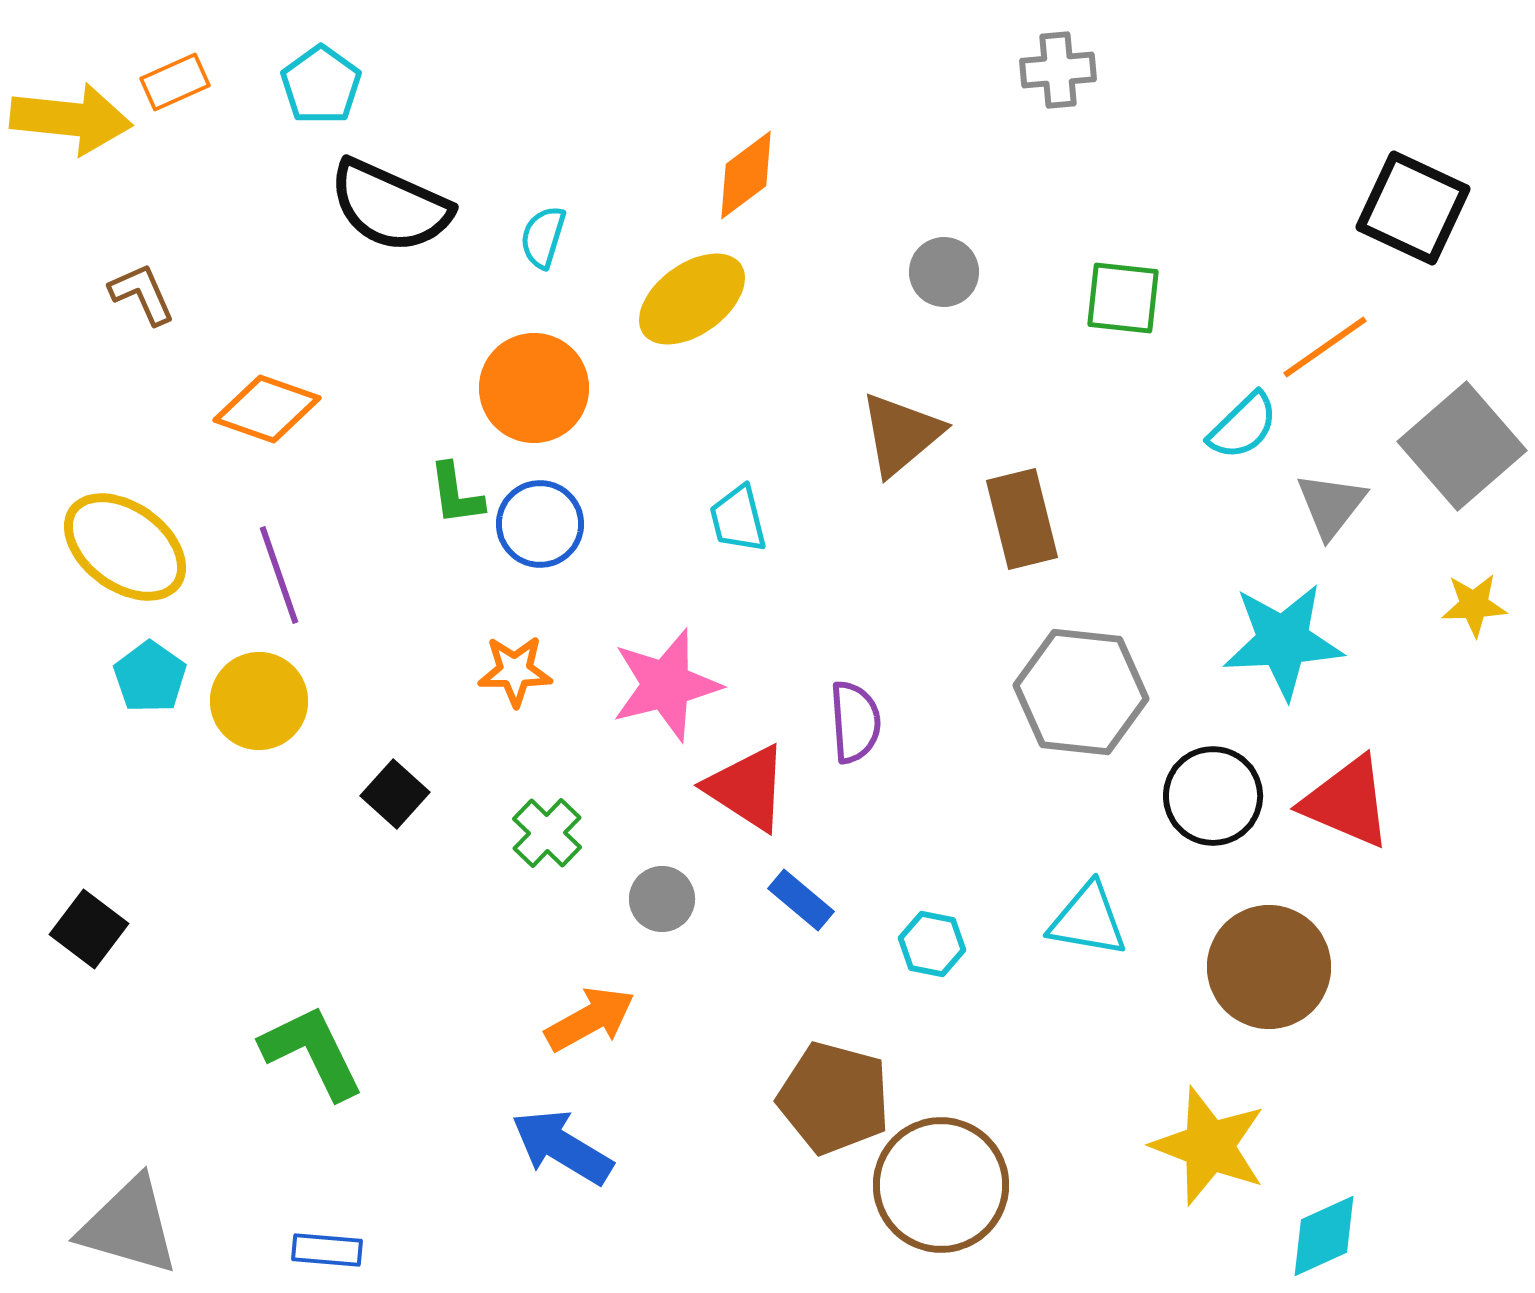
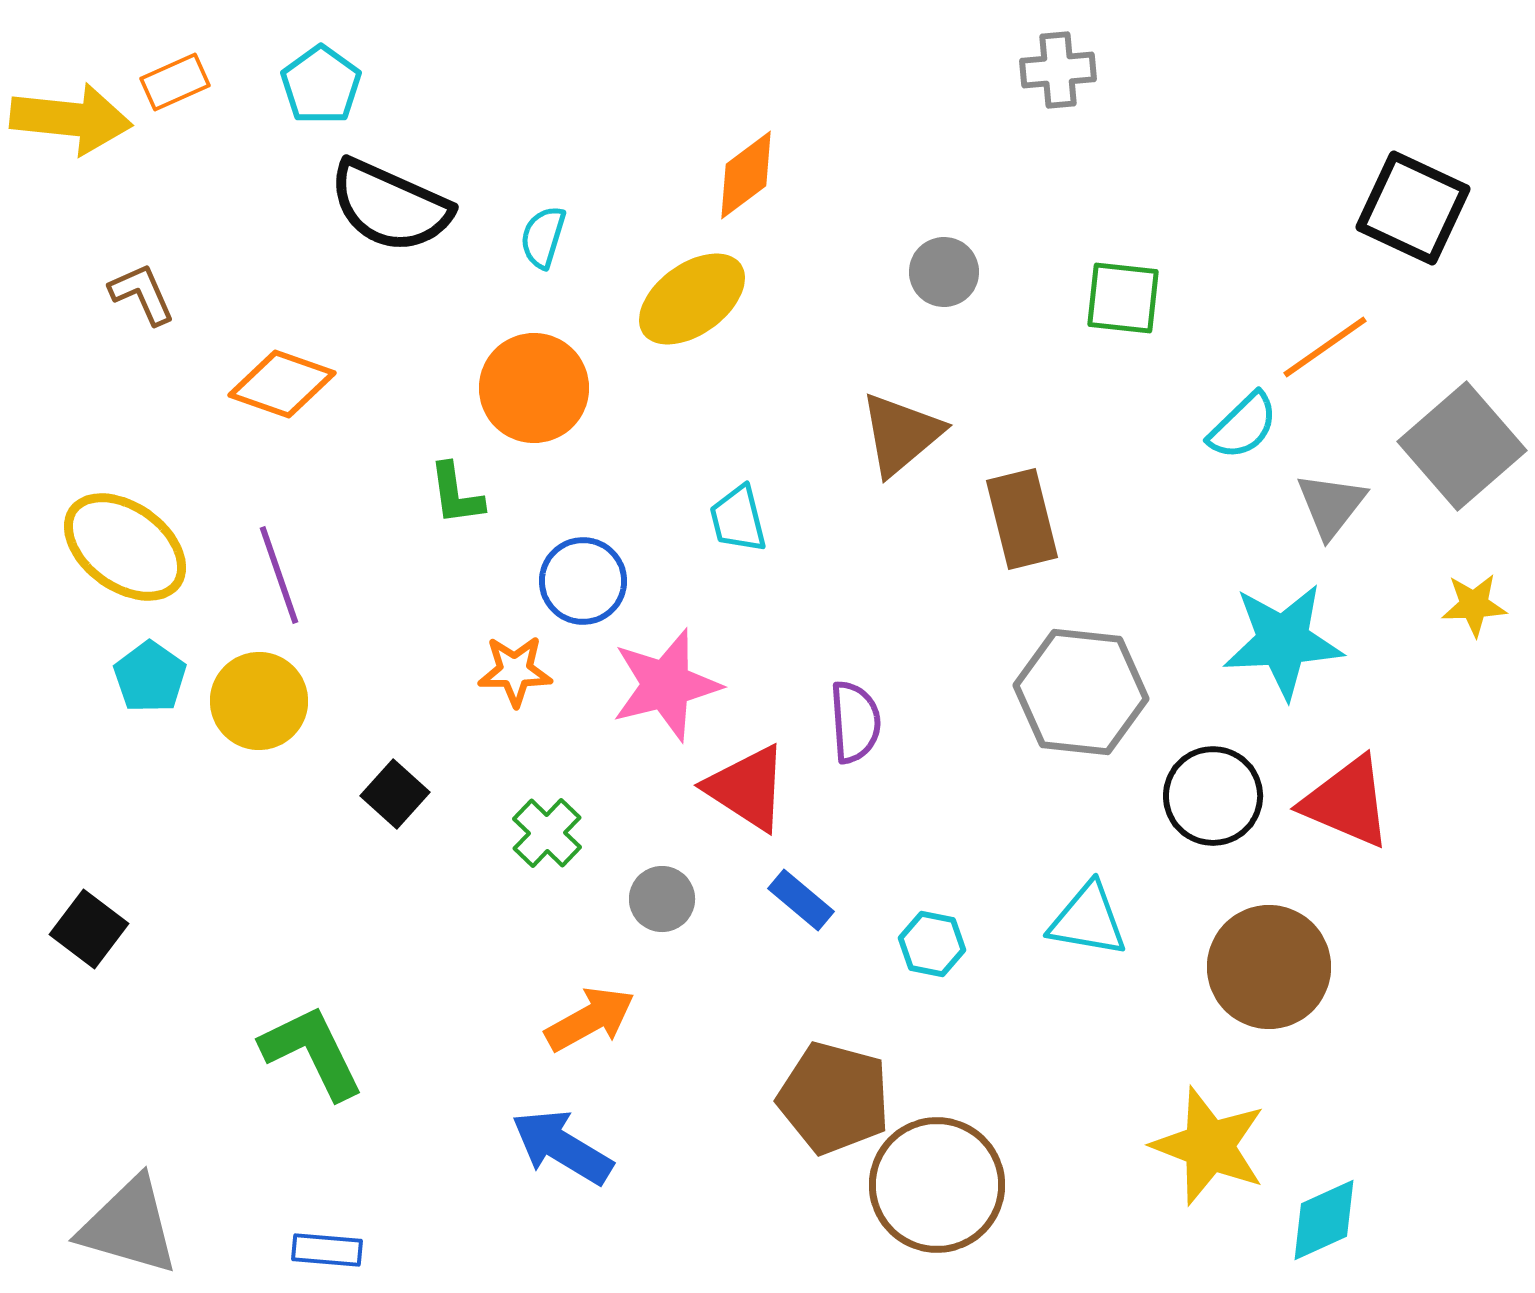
orange diamond at (267, 409): moved 15 px right, 25 px up
blue circle at (540, 524): moved 43 px right, 57 px down
brown circle at (941, 1185): moved 4 px left
cyan diamond at (1324, 1236): moved 16 px up
